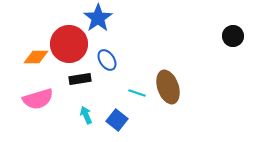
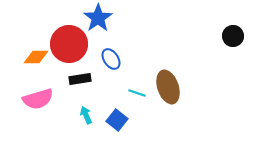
blue ellipse: moved 4 px right, 1 px up
